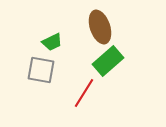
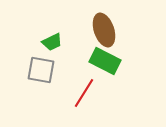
brown ellipse: moved 4 px right, 3 px down
green rectangle: moved 3 px left; rotated 68 degrees clockwise
